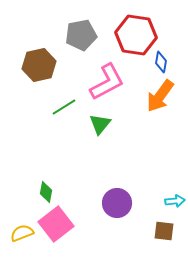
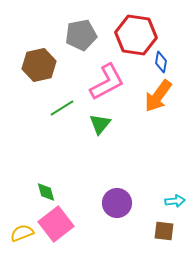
orange arrow: moved 2 px left
green line: moved 2 px left, 1 px down
green diamond: rotated 25 degrees counterclockwise
